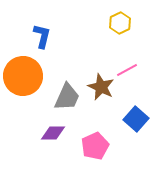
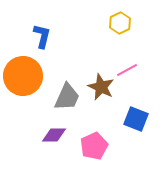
blue square: rotated 20 degrees counterclockwise
purple diamond: moved 1 px right, 2 px down
pink pentagon: moved 1 px left
